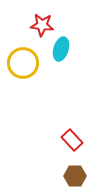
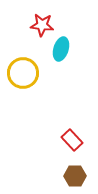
yellow circle: moved 10 px down
